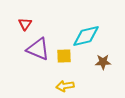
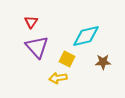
red triangle: moved 6 px right, 2 px up
purple triangle: moved 1 px left, 2 px up; rotated 25 degrees clockwise
yellow square: moved 3 px right, 3 px down; rotated 28 degrees clockwise
yellow arrow: moved 7 px left, 8 px up
